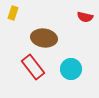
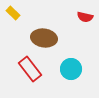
yellow rectangle: rotated 64 degrees counterclockwise
red rectangle: moved 3 px left, 2 px down
